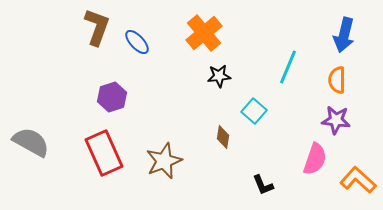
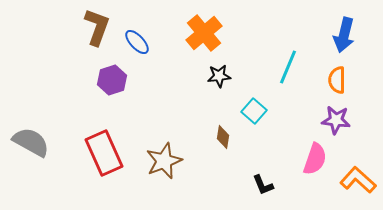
purple hexagon: moved 17 px up
